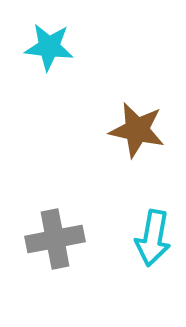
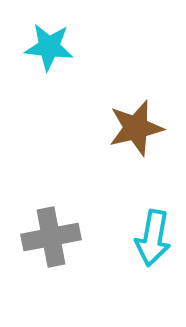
brown star: moved 1 px left, 2 px up; rotated 26 degrees counterclockwise
gray cross: moved 4 px left, 2 px up
